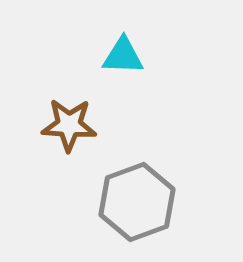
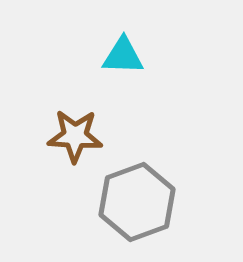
brown star: moved 6 px right, 11 px down
